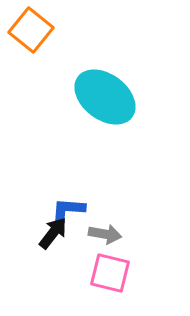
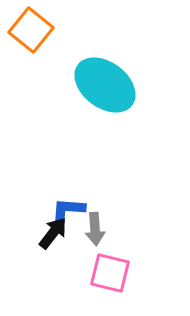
cyan ellipse: moved 12 px up
gray arrow: moved 10 px left, 5 px up; rotated 76 degrees clockwise
